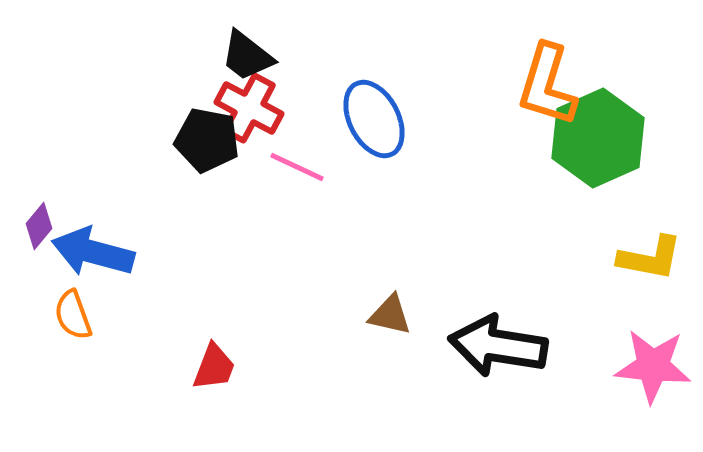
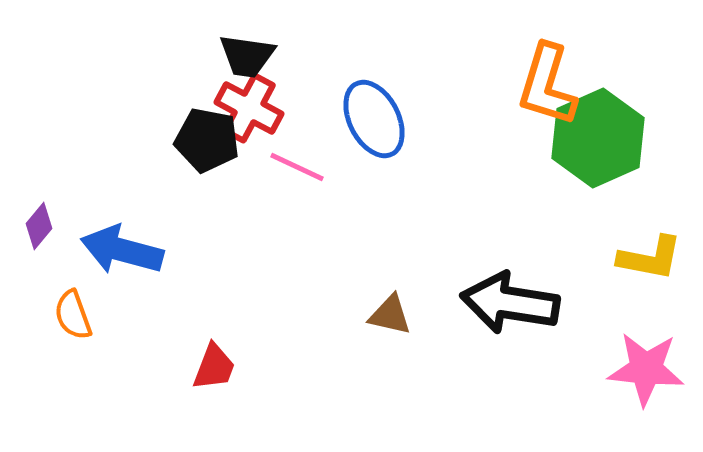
black trapezoid: rotated 30 degrees counterclockwise
blue arrow: moved 29 px right, 2 px up
black arrow: moved 12 px right, 43 px up
pink star: moved 7 px left, 3 px down
